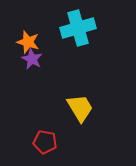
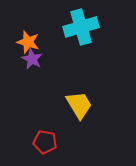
cyan cross: moved 3 px right, 1 px up
yellow trapezoid: moved 1 px left, 3 px up
